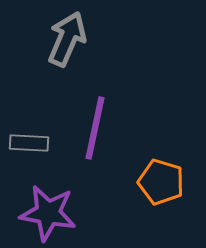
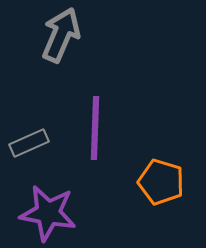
gray arrow: moved 6 px left, 4 px up
purple line: rotated 10 degrees counterclockwise
gray rectangle: rotated 27 degrees counterclockwise
